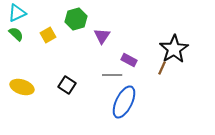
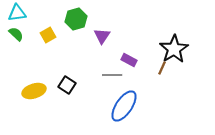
cyan triangle: rotated 18 degrees clockwise
yellow ellipse: moved 12 px right, 4 px down; rotated 35 degrees counterclockwise
blue ellipse: moved 4 px down; rotated 8 degrees clockwise
